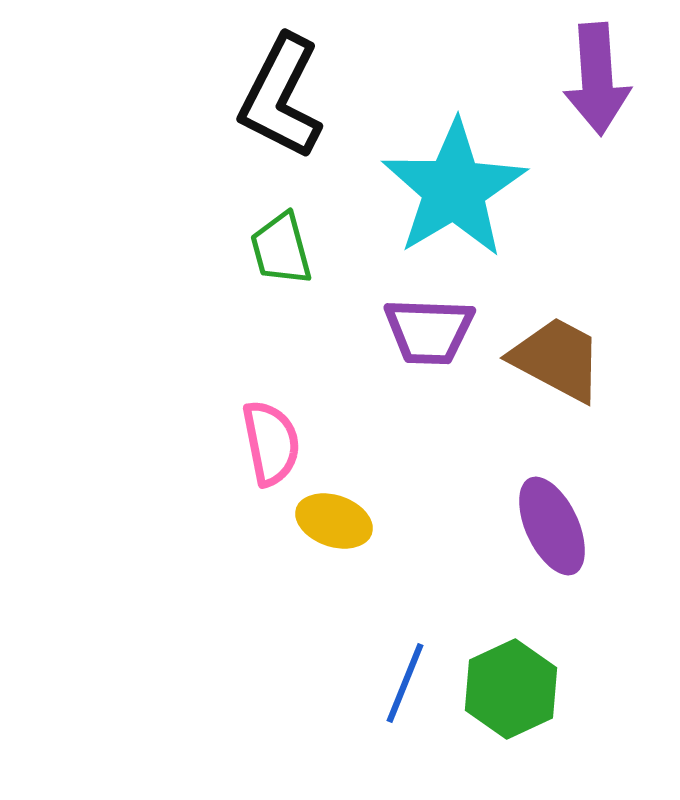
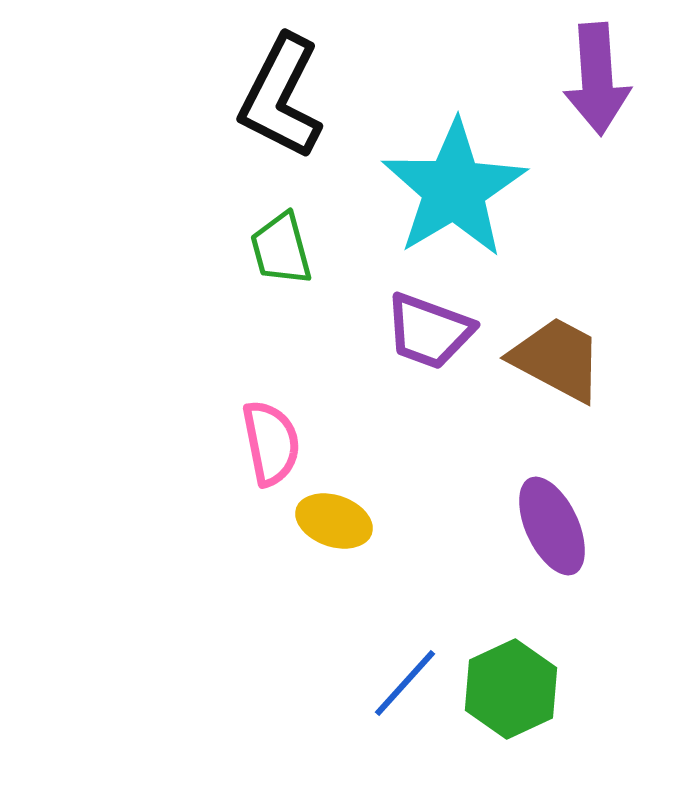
purple trapezoid: rotated 18 degrees clockwise
blue line: rotated 20 degrees clockwise
